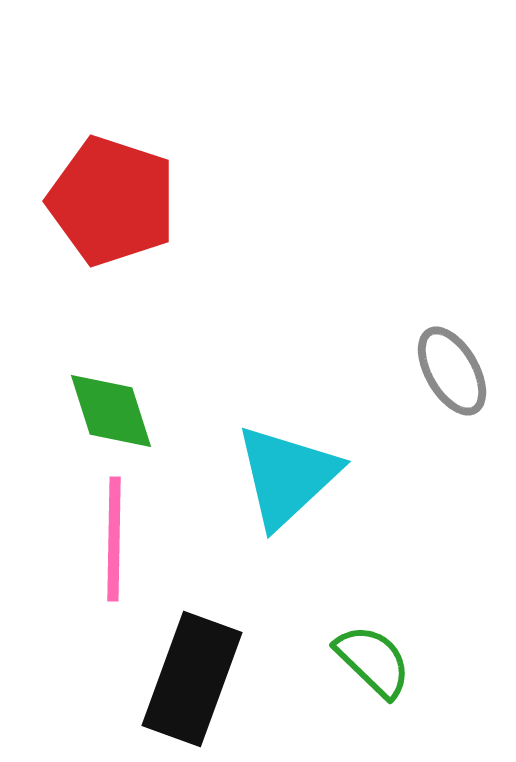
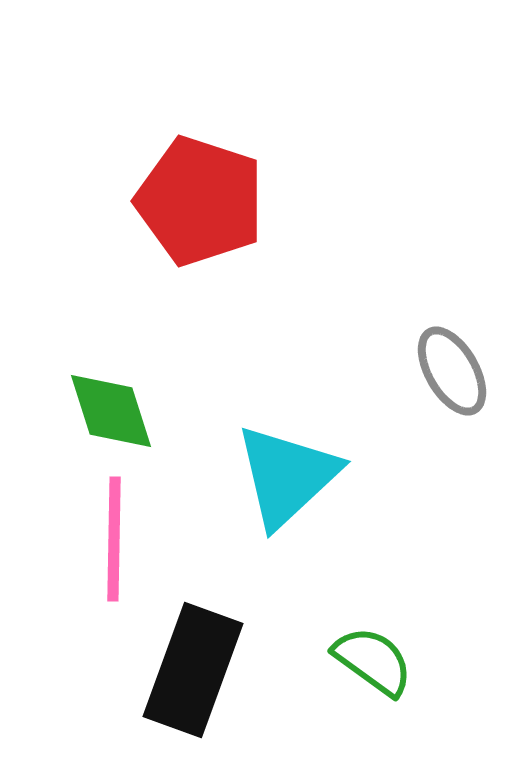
red pentagon: moved 88 px right
green semicircle: rotated 8 degrees counterclockwise
black rectangle: moved 1 px right, 9 px up
